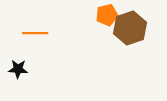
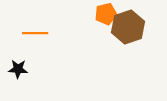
orange pentagon: moved 1 px left, 1 px up
brown hexagon: moved 2 px left, 1 px up
